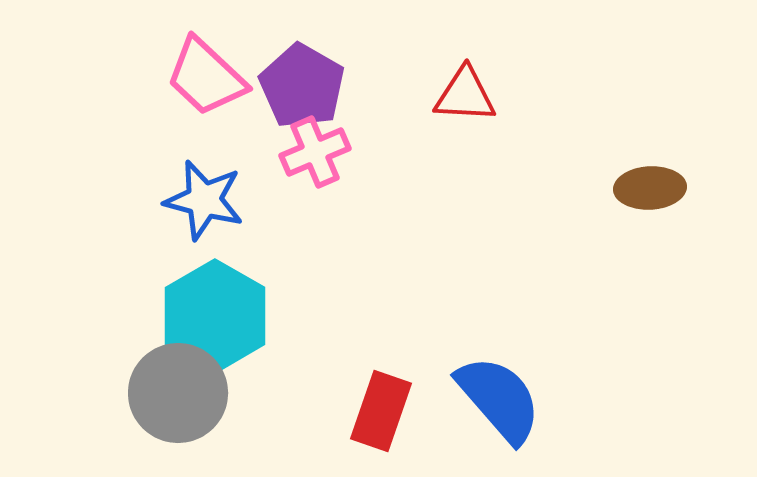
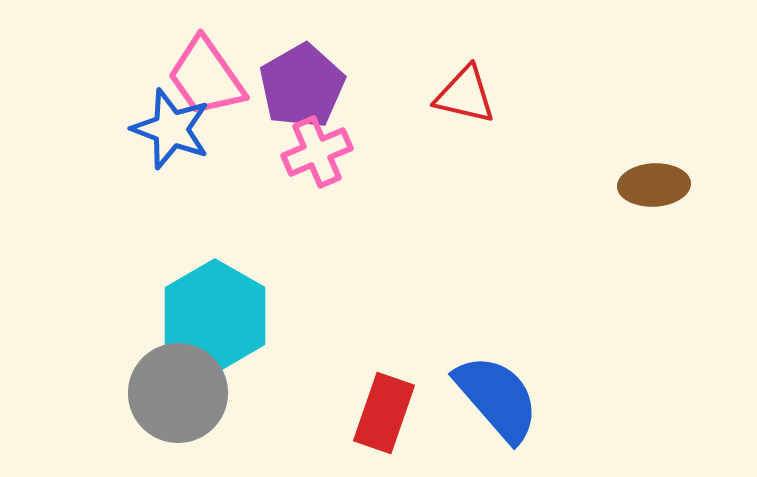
pink trapezoid: rotated 12 degrees clockwise
purple pentagon: rotated 12 degrees clockwise
red triangle: rotated 10 degrees clockwise
pink cross: moved 2 px right
brown ellipse: moved 4 px right, 3 px up
blue star: moved 33 px left, 71 px up; rotated 6 degrees clockwise
blue semicircle: moved 2 px left, 1 px up
red rectangle: moved 3 px right, 2 px down
